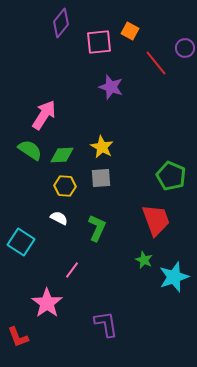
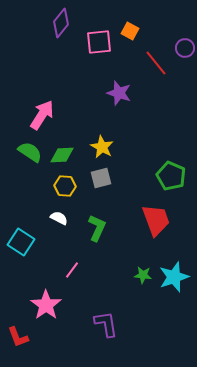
purple star: moved 8 px right, 6 px down
pink arrow: moved 2 px left
green semicircle: moved 2 px down
gray square: rotated 10 degrees counterclockwise
green star: moved 1 px left, 15 px down; rotated 18 degrees counterclockwise
pink star: moved 1 px left, 2 px down
